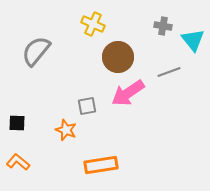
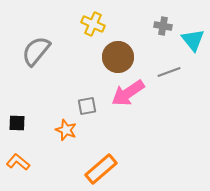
orange rectangle: moved 4 px down; rotated 32 degrees counterclockwise
